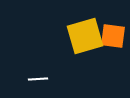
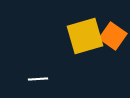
orange square: rotated 28 degrees clockwise
